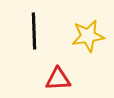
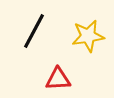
black line: rotated 30 degrees clockwise
